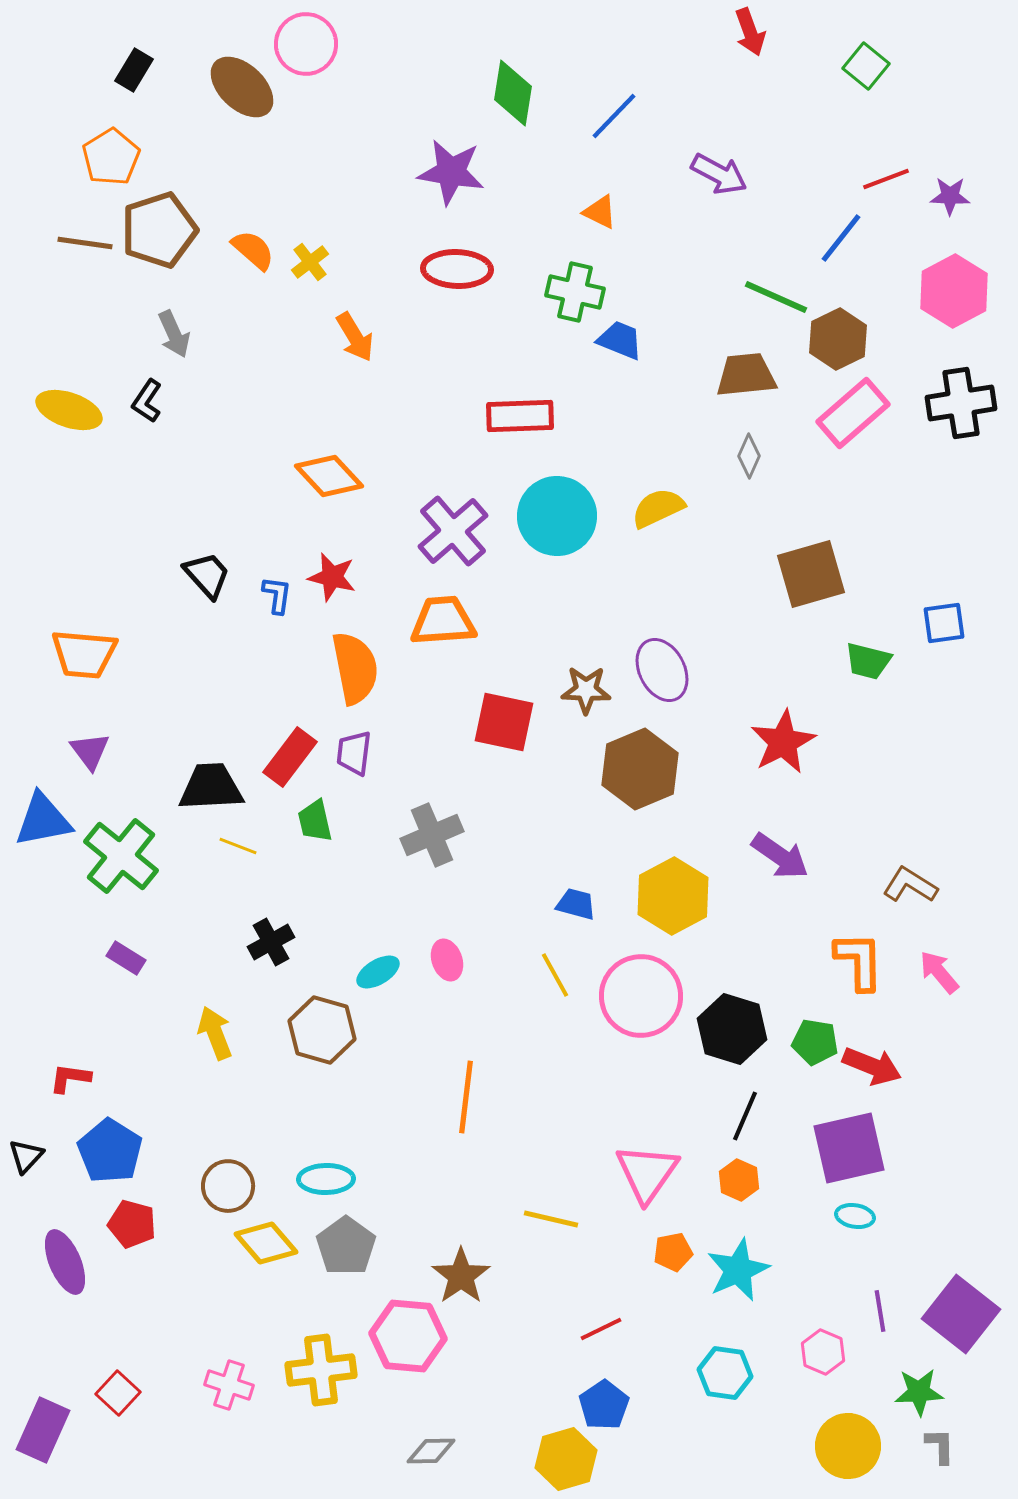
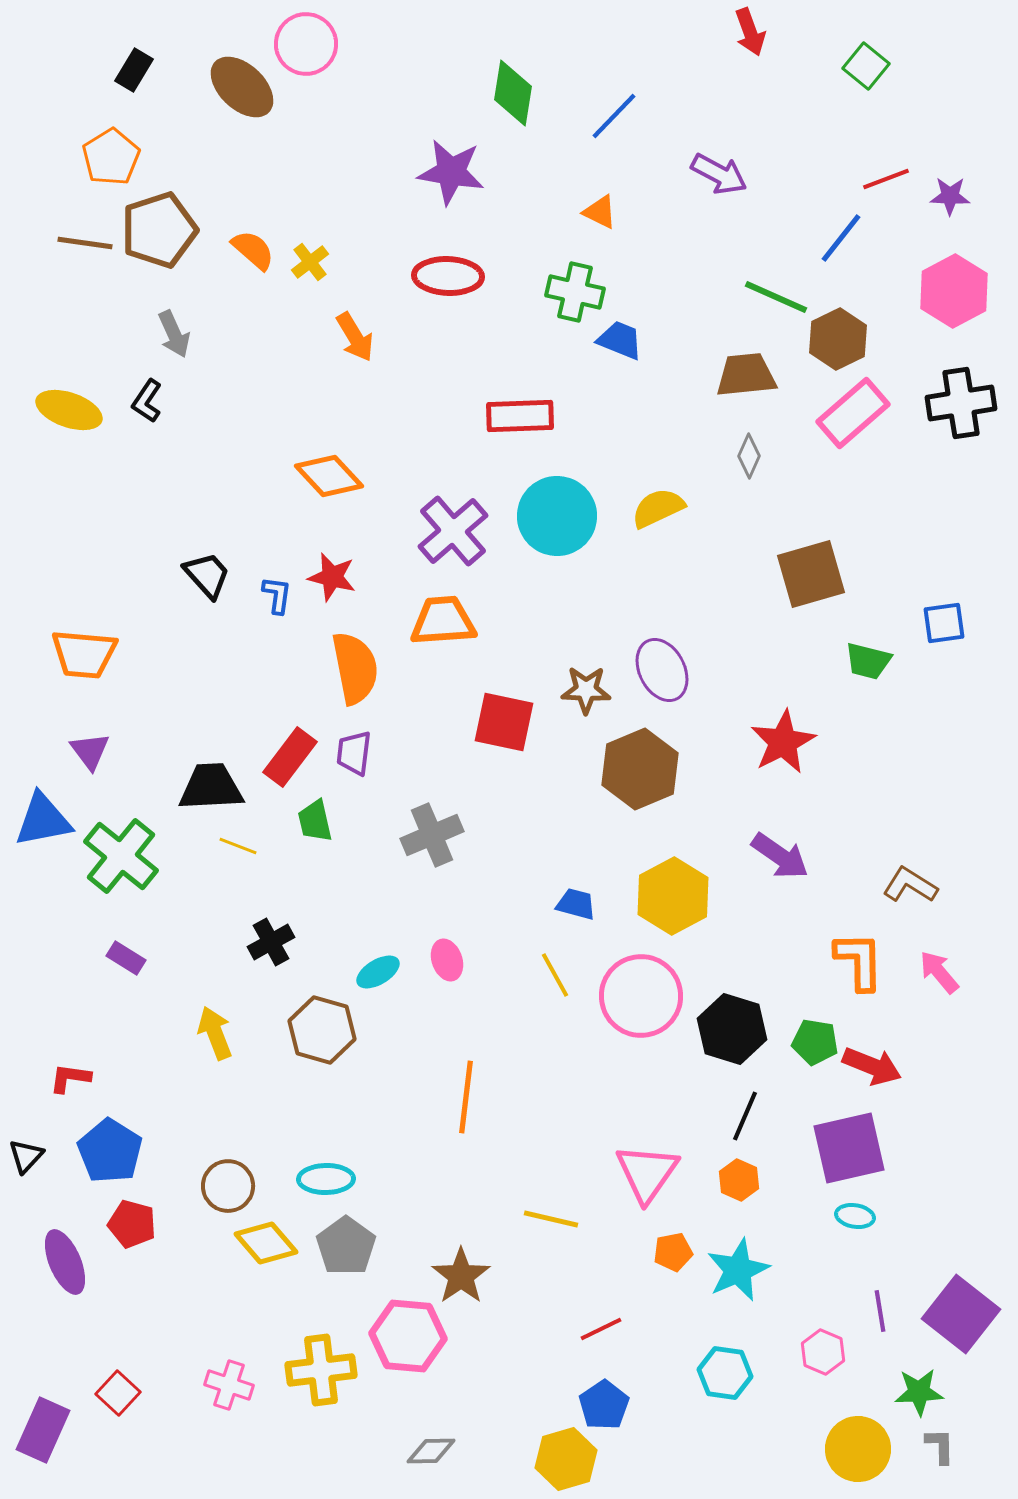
red ellipse at (457, 269): moved 9 px left, 7 px down
yellow circle at (848, 1446): moved 10 px right, 3 px down
